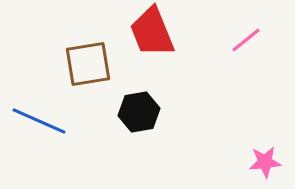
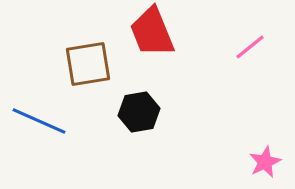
pink line: moved 4 px right, 7 px down
pink star: rotated 20 degrees counterclockwise
